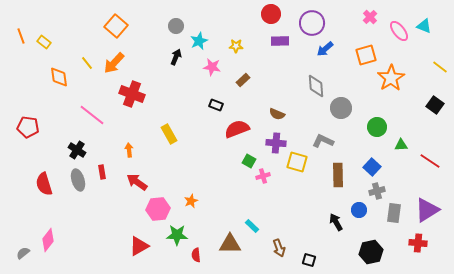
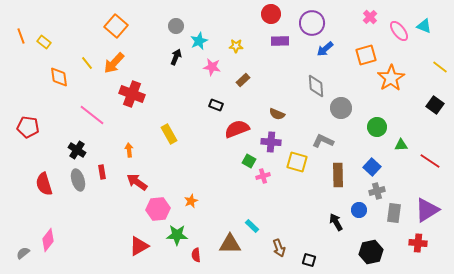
purple cross at (276, 143): moved 5 px left, 1 px up
